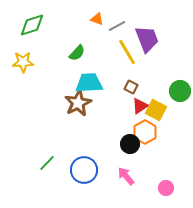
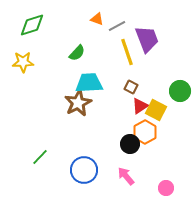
yellow line: rotated 12 degrees clockwise
green line: moved 7 px left, 6 px up
